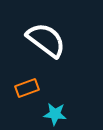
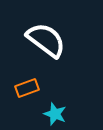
cyan star: rotated 15 degrees clockwise
